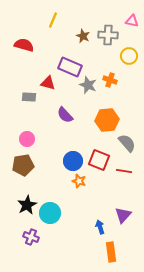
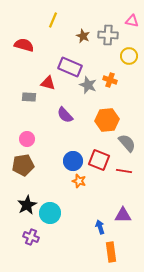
purple triangle: rotated 48 degrees clockwise
